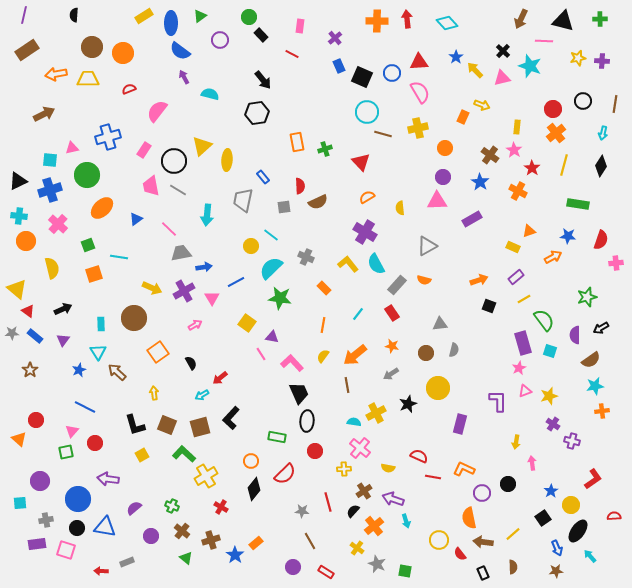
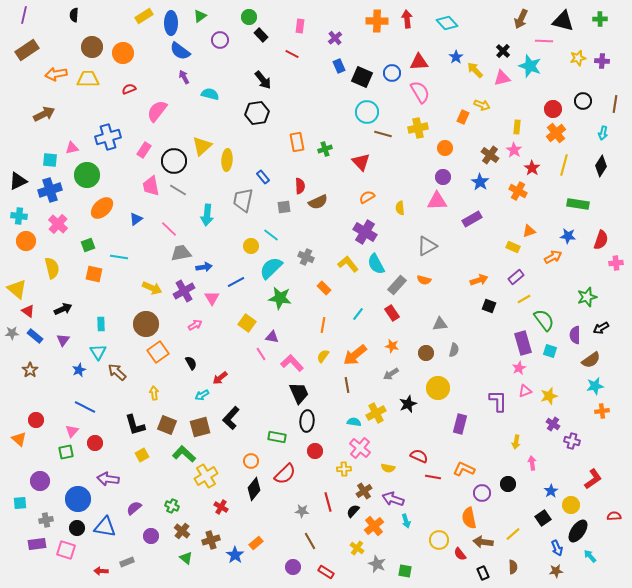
orange square at (94, 274): rotated 30 degrees clockwise
brown circle at (134, 318): moved 12 px right, 6 px down
